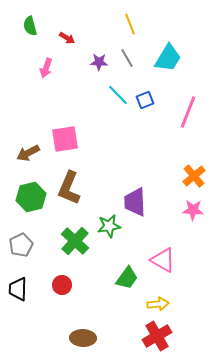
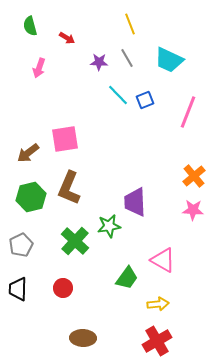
cyan trapezoid: moved 1 px right, 2 px down; rotated 84 degrees clockwise
pink arrow: moved 7 px left
brown arrow: rotated 10 degrees counterclockwise
red circle: moved 1 px right, 3 px down
red cross: moved 5 px down
